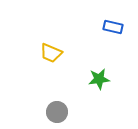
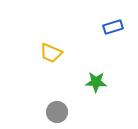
blue rectangle: rotated 30 degrees counterclockwise
green star: moved 3 px left, 3 px down; rotated 10 degrees clockwise
